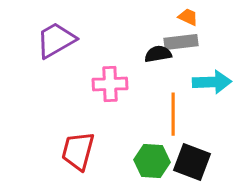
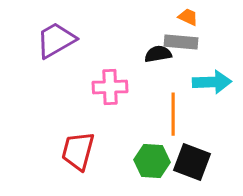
gray rectangle: rotated 12 degrees clockwise
pink cross: moved 3 px down
